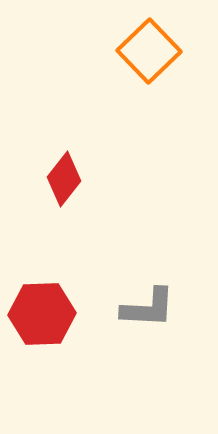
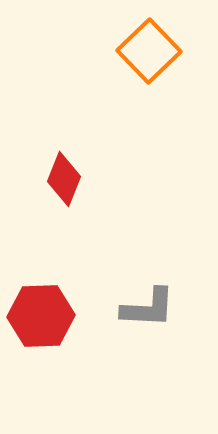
red diamond: rotated 16 degrees counterclockwise
red hexagon: moved 1 px left, 2 px down
